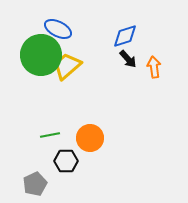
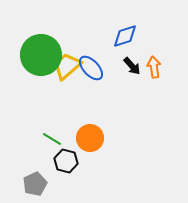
blue ellipse: moved 33 px right, 39 px down; rotated 20 degrees clockwise
black arrow: moved 4 px right, 7 px down
green line: moved 2 px right, 4 px down; rotated 42 degrees clockwise
black hexagon: rotated 15 degrees clockwise
